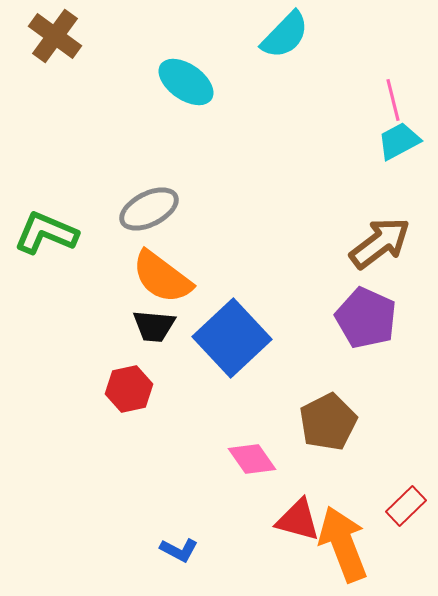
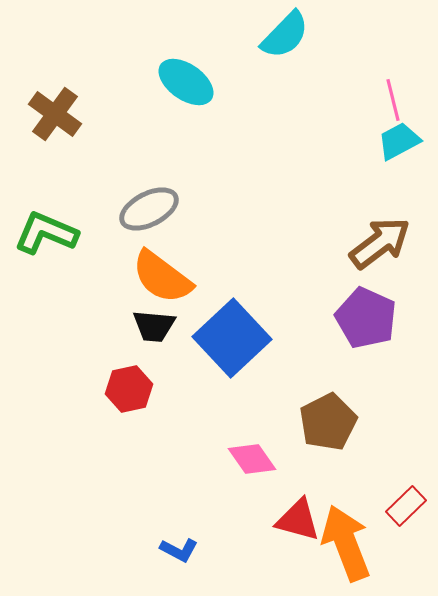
brown cross: moved 78 px down
orange arrow: moved 3 px right, 1 px up
